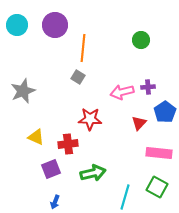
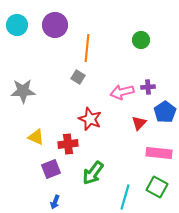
orange line: moved 4 px right
gray star: rotated 20 degrees clockwise
red star: rotated 20 degrees clockwise
green arrow: rotated 140 degrees clockwise
